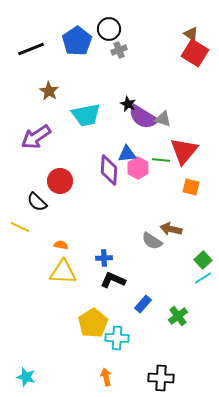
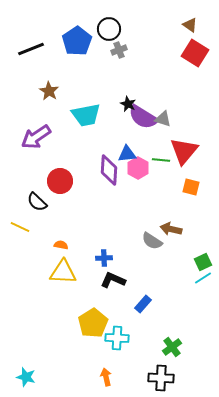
brown triangle: moved 1 px left, 9 px up
green square: moved 2 px down; rotated 18 degrees clockwise
green cross: moved 6 px left, 31 px down
